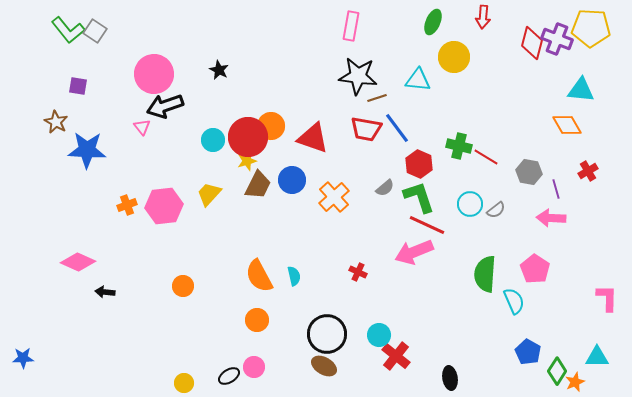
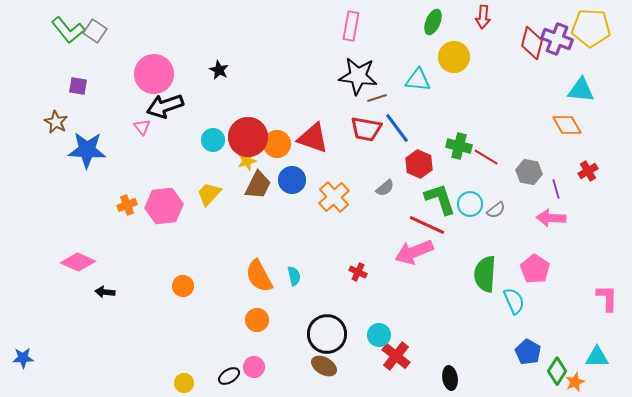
orange circle at (271, 126): moved 6 px right, 18 px down
green L-shape at (419, 197): moved 21 px right, 2 px down
